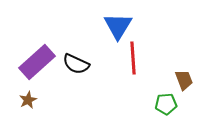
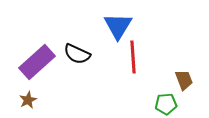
red line: moved 1 px up
black semicircle: moved 1 px right, 10 px up
